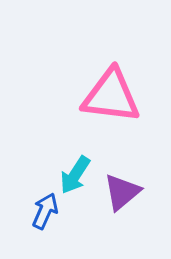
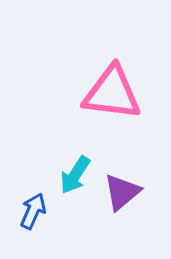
pink triangle: moved 1 px right, 3 px up
blue arrow: moved 12 px left
